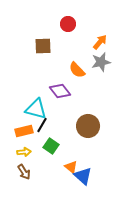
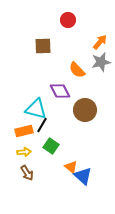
red circle: moved 4 px up
purple diamond: rotated 10 degrees clockwise
brown circle: moved 3 px left, 16 px up
brown arrow: moved 3 px right, 1 px down
